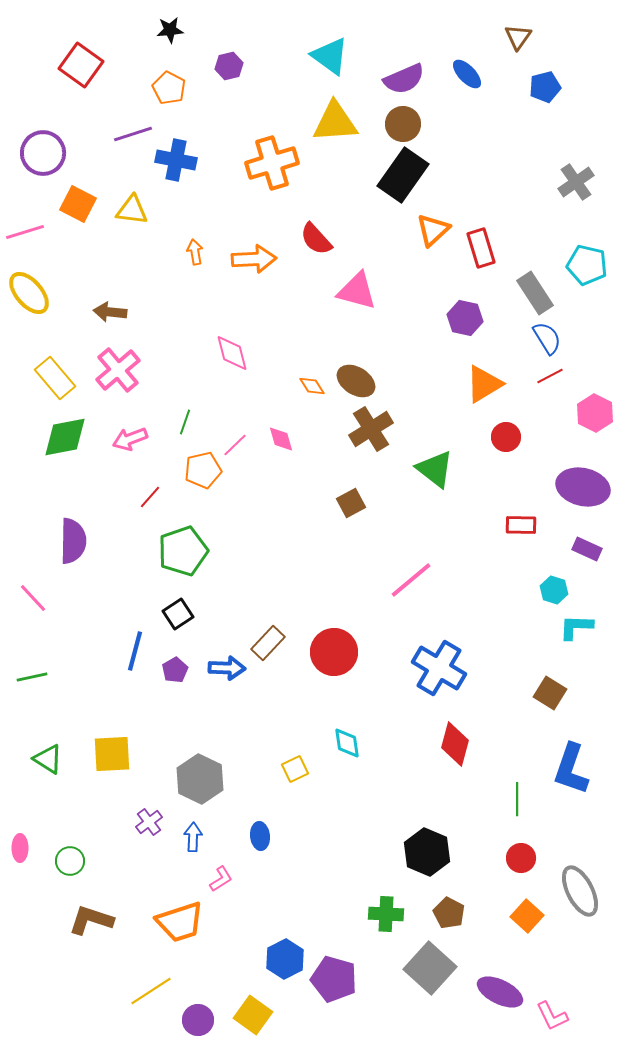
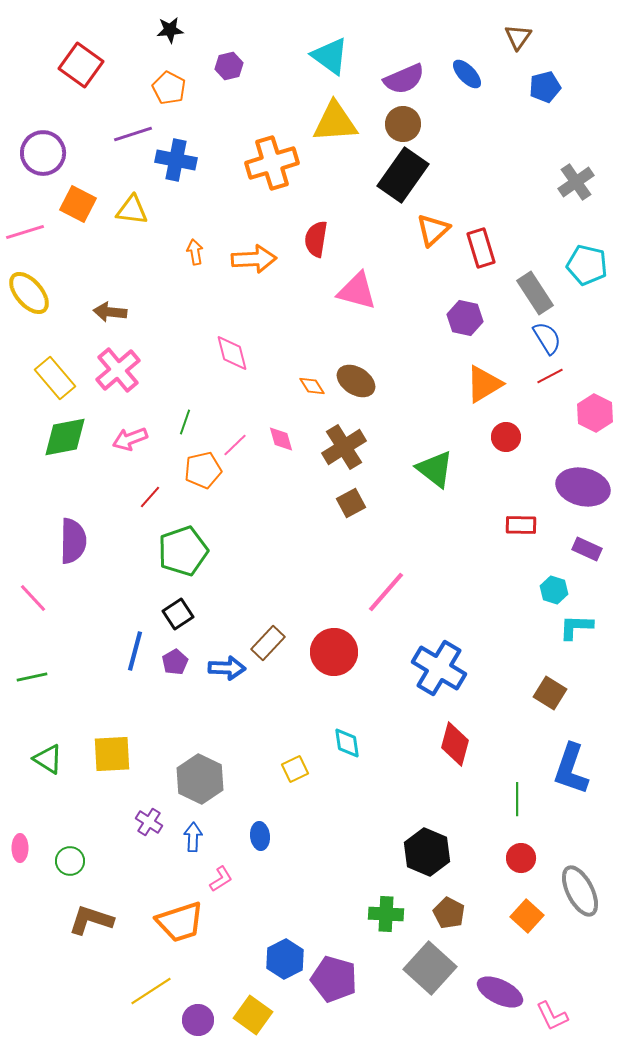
red semicircle at (316, 239): rotated 51 degrees clockwise
brown cross at (371, 429): moved 27 px left, 18 px down
pink line at (411, 580): moved 25 px left, 12 px down; rotated 9 degrees counterclockwise
purple pentagon at (175, 670): moved 8 px up
purple cross at (149, 822): rotated 20 degrees counterclockwise
